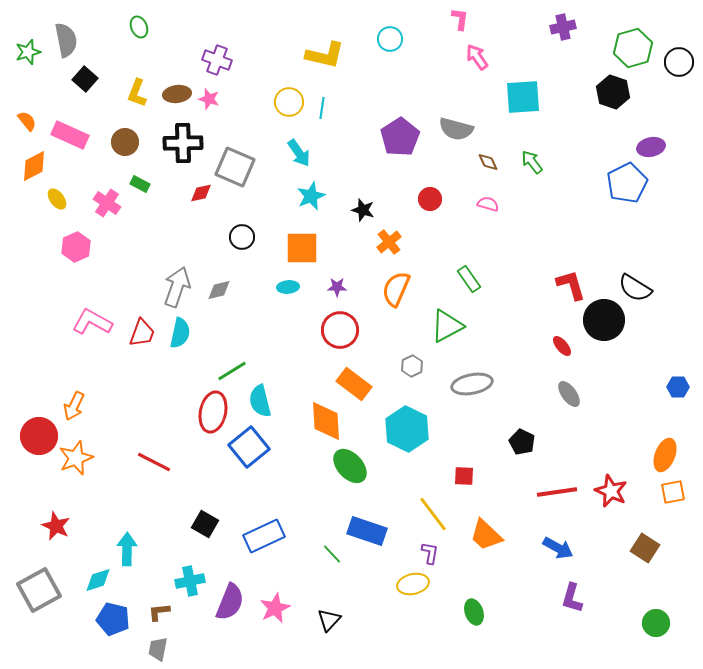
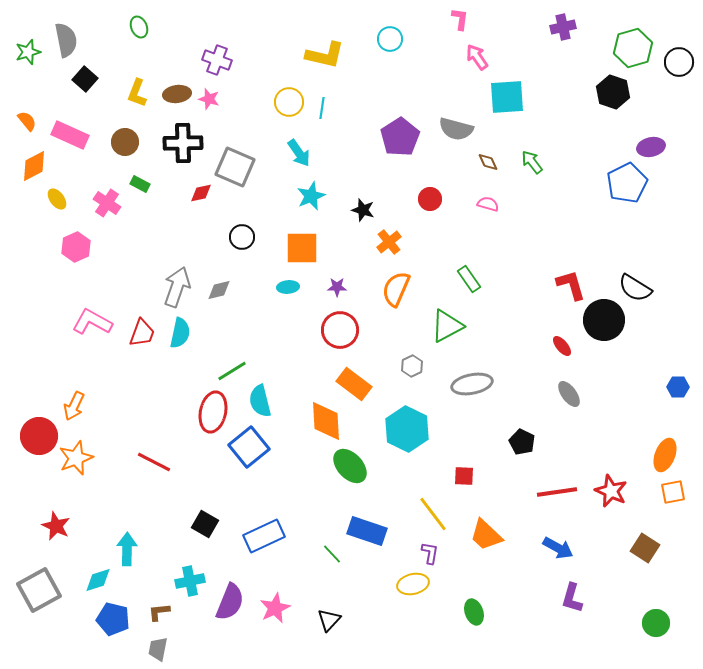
cyan square at (523, 97): moved 16 px left
